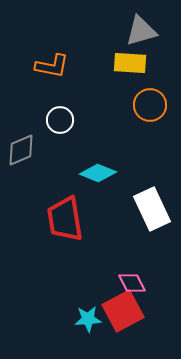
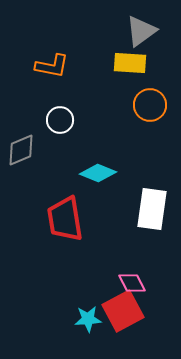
gray triangle: rotated 20 degrees counterclockwise
white rectangle: rotated 33 degrees clockwise
